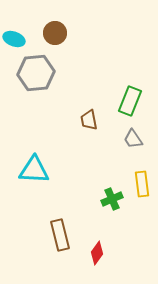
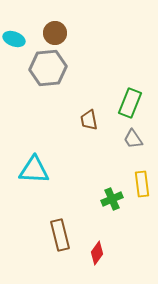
gray hexagon: moved 12 px right, 5 px up
green rectangle: moved 2 px down
